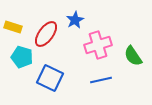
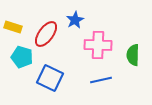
pink cross: rotated 20 degrees clockwise
green semicircle: moved 1 px up; rotated 35 degrees clockwise
